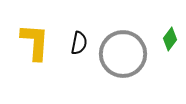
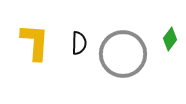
black semicircle: rotated 10 degrees counterclockwise
